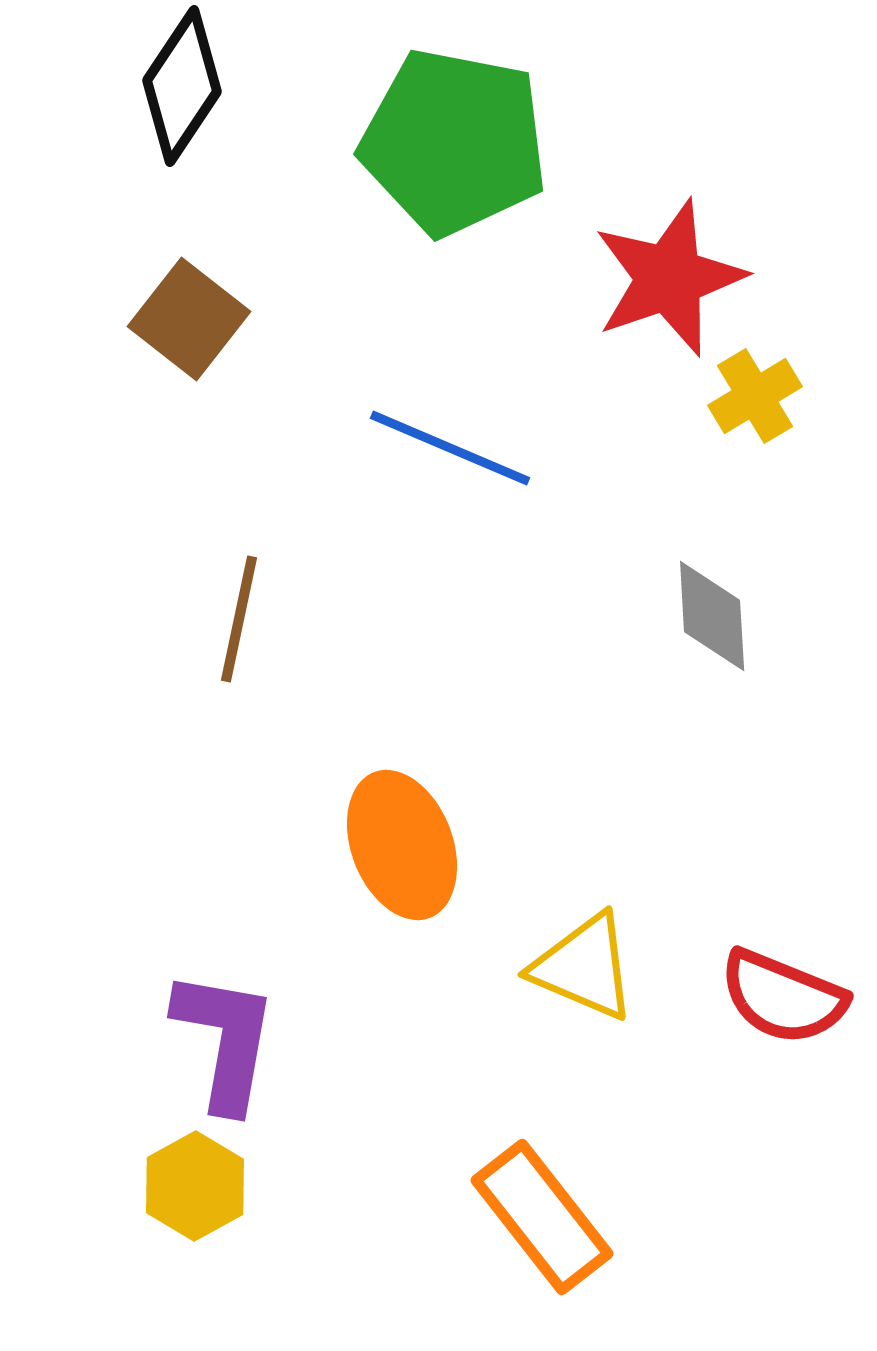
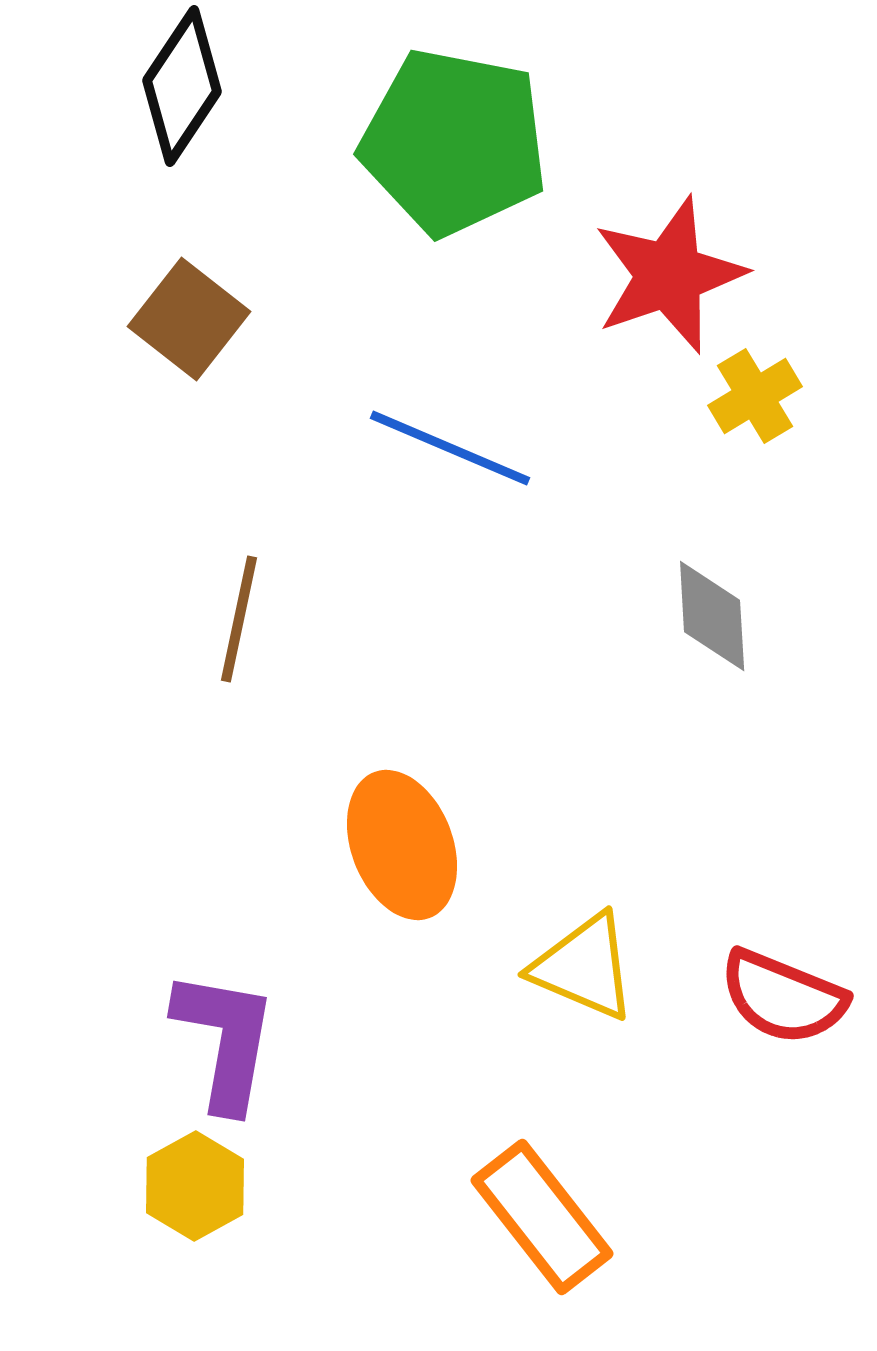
red star: moved 3 px up
